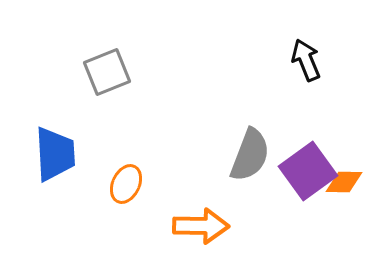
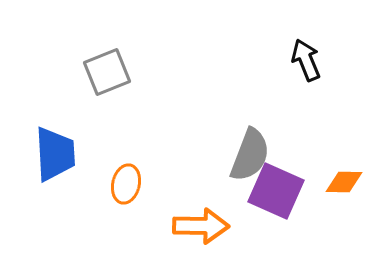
purple square: moved 32 px left, 20 px down; rotated 30 degrees counterclockwise
orange ellipse: rotated 12 degrees counterclockwise
